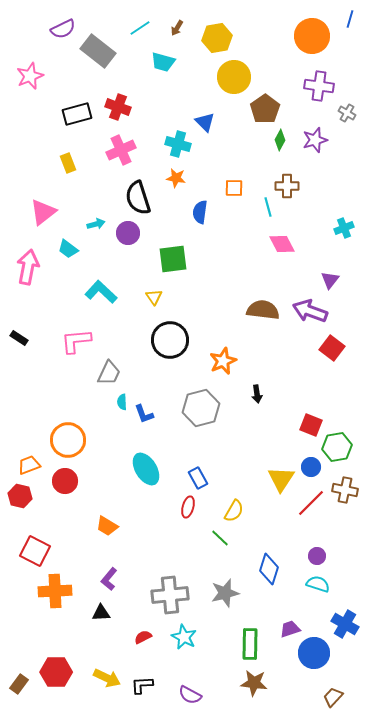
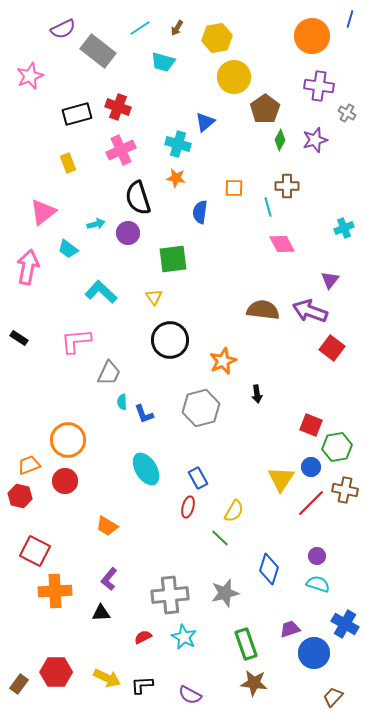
blue triangle at (205, 122): rotated 35 degrees clockwise
green rectangle at (250, 644): moved 4 px left; rotated 20 degrees counterclockwise
